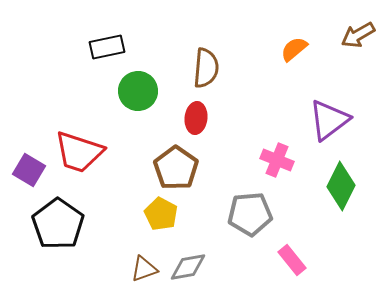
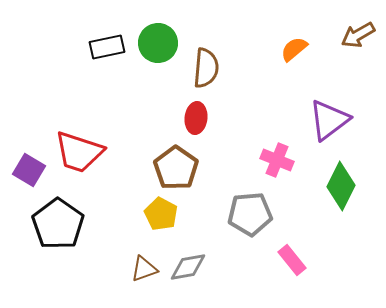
green circle: moved 20 px right, 48 px up
